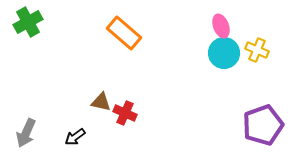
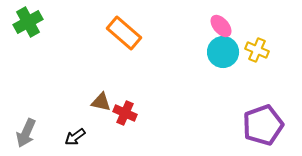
pink ellipse: rotated 20 degrees counterclockwise
cyan circle: moved 1 px left, 1 px up
